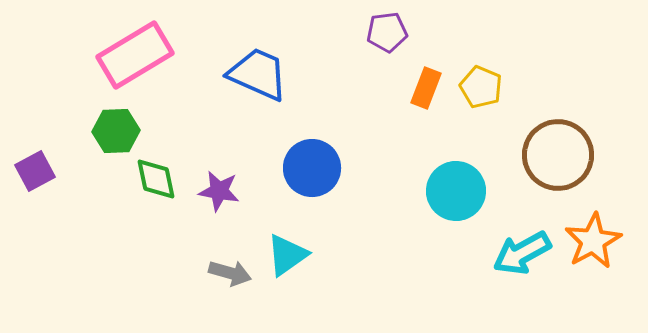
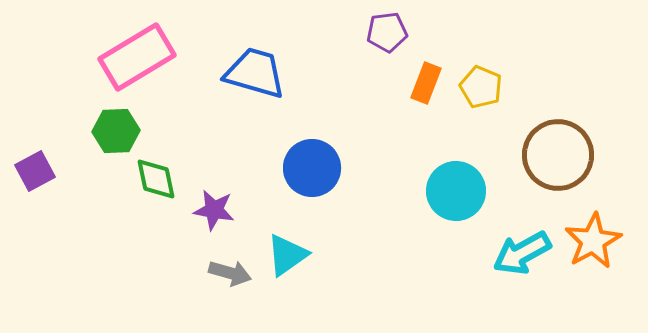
pink rectangle: moved 2 px right, 2 px down
blue trapezoid: moved 3 px left, 1 px up; rotated 8 degrees counterclockwise
orange rectangle: moved 5 px up
purple star: moved 5 px left, 19 px down
